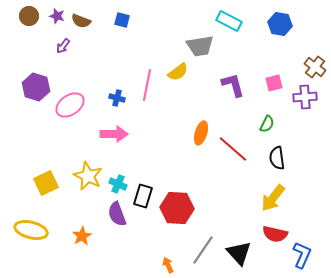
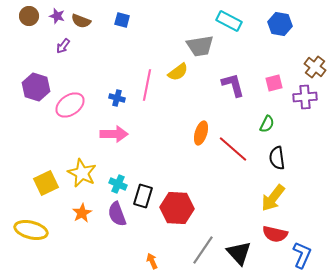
yellow star: moved 6 px left, 3 px up
orange star: moved 23 px up
orange arrow: moved 16 px left, 4 px up
